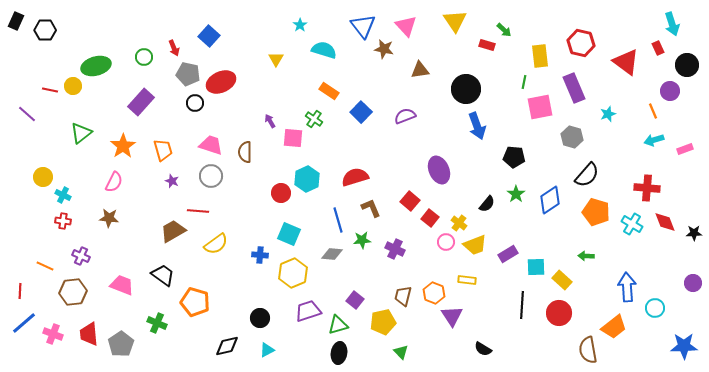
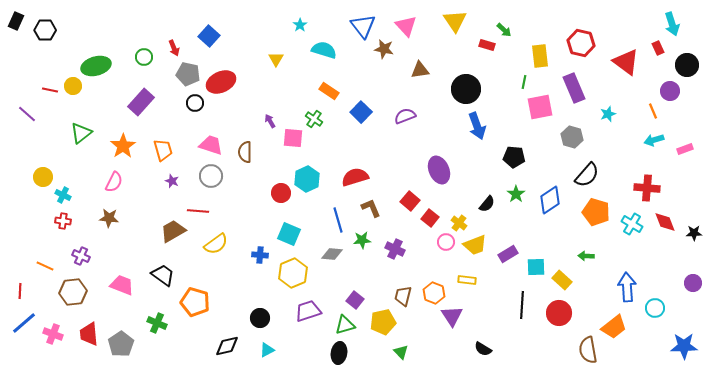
green triangle at (338, 325): moved 7 px right
